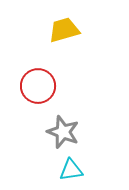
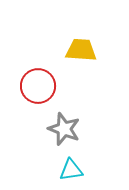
yellow trapezoid: moved 17 px right, 20 px down; rotated 20 degrees clockwise
gray star: moved 1 px right, 3 px up
